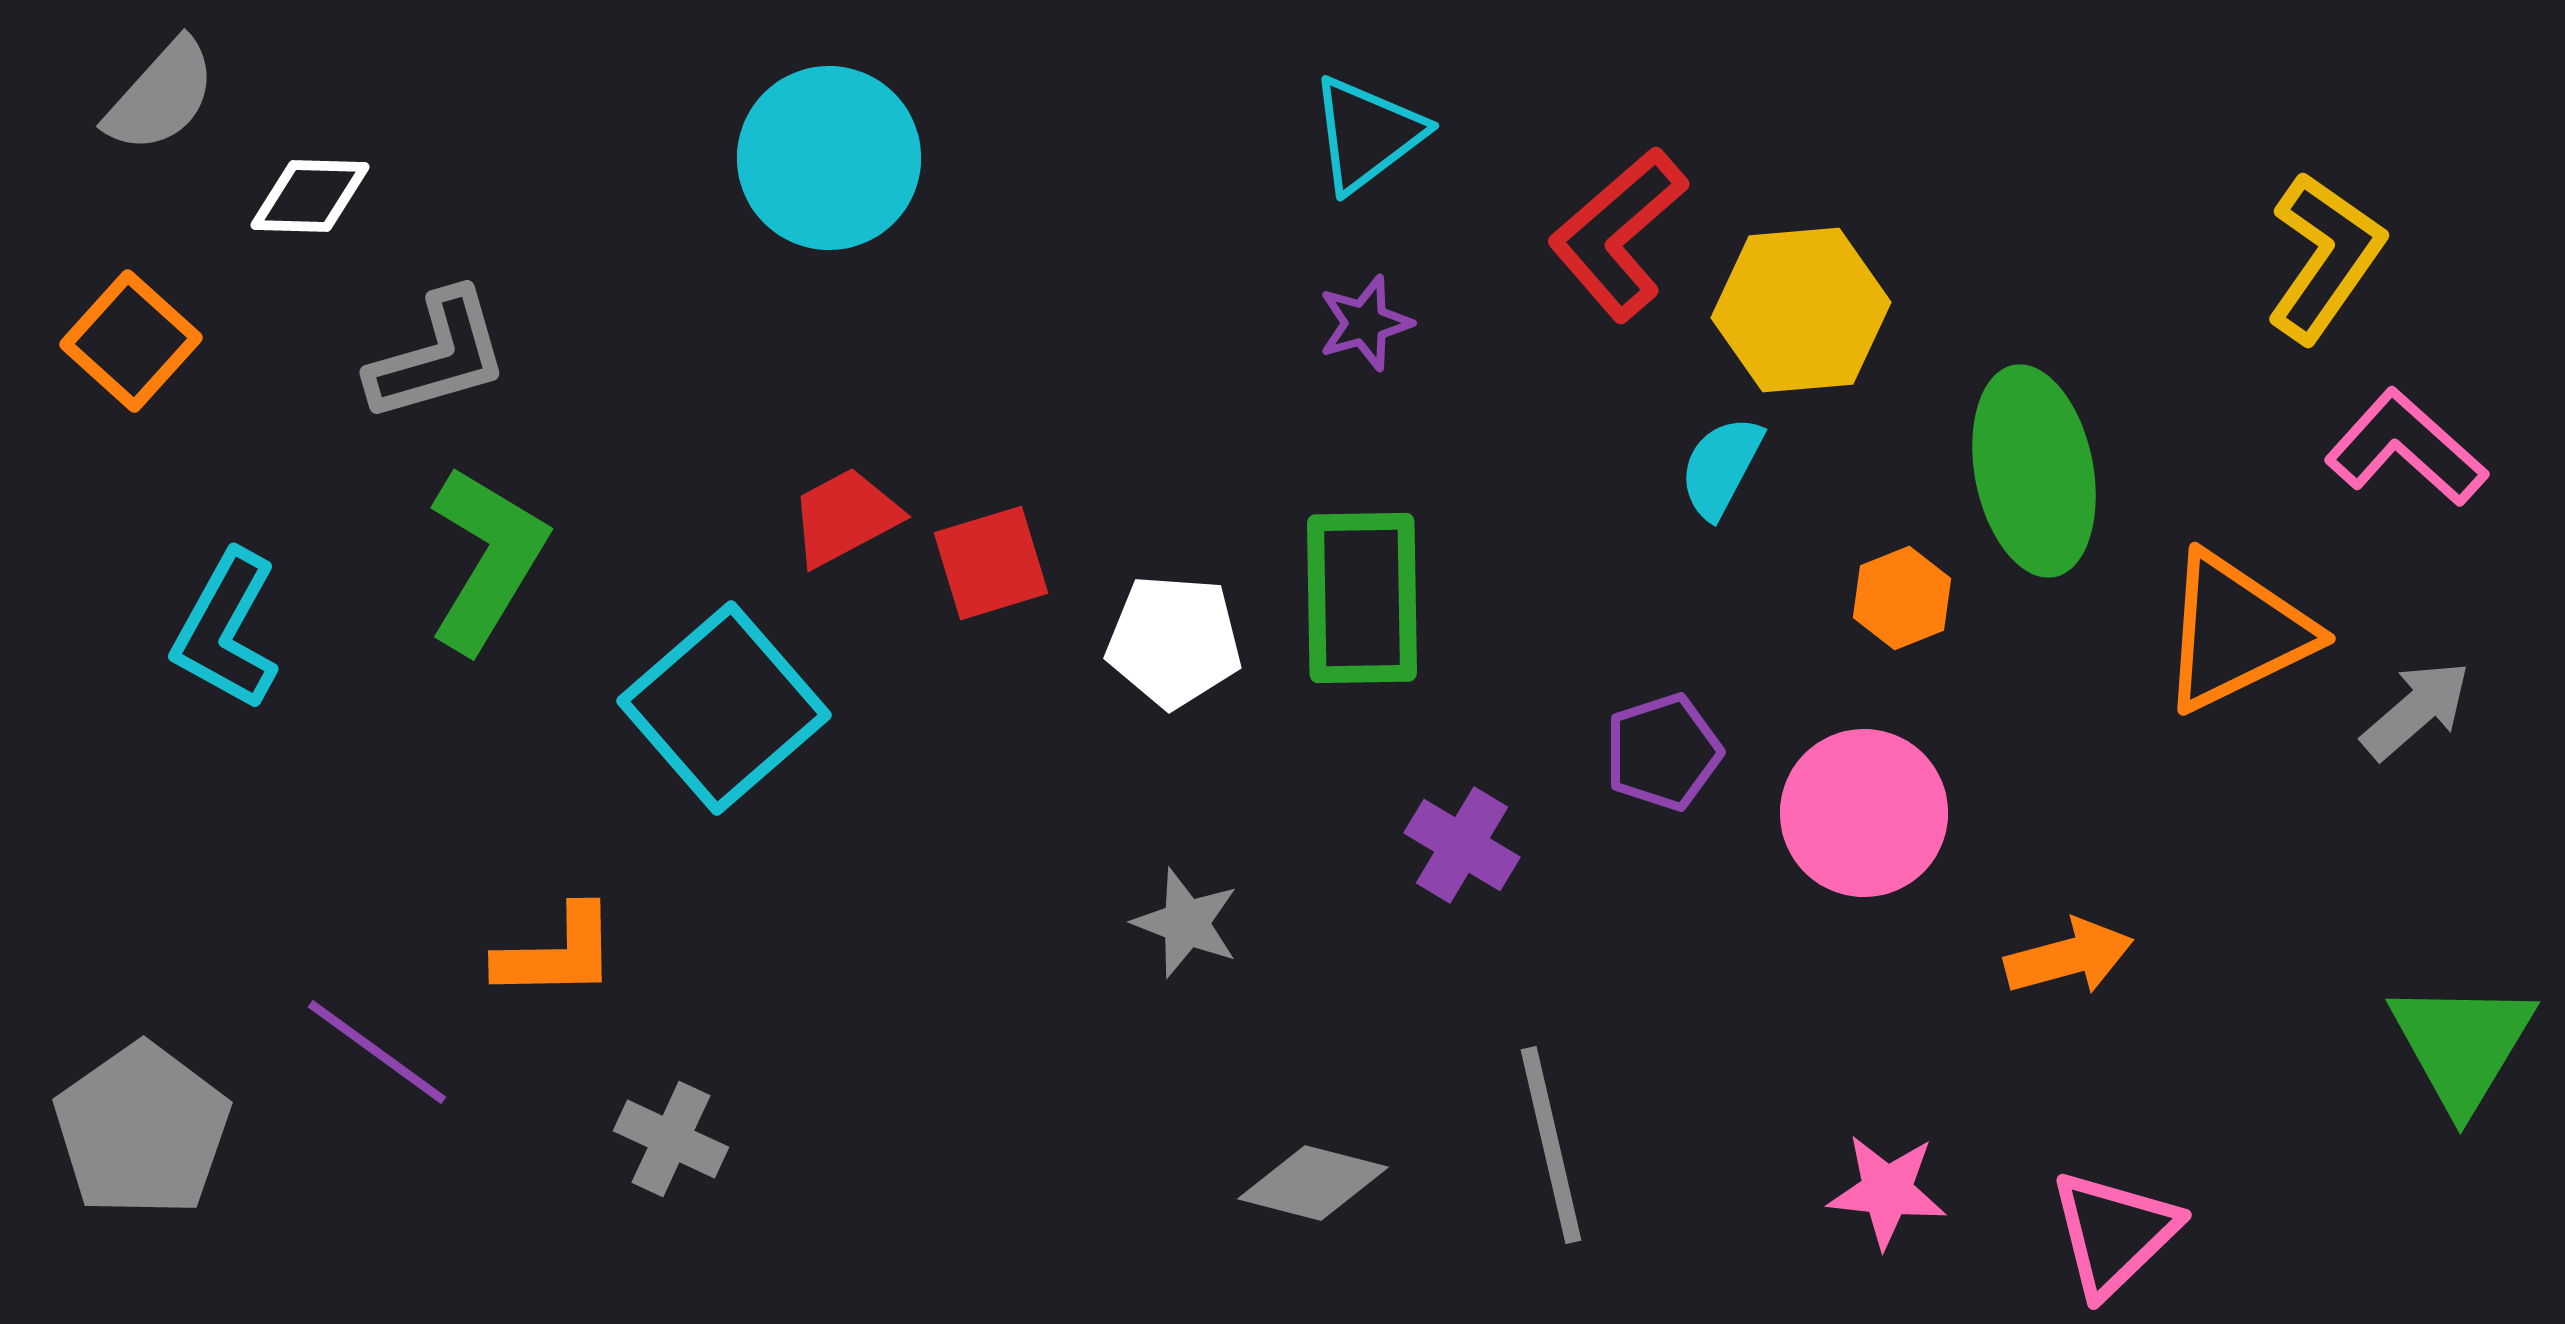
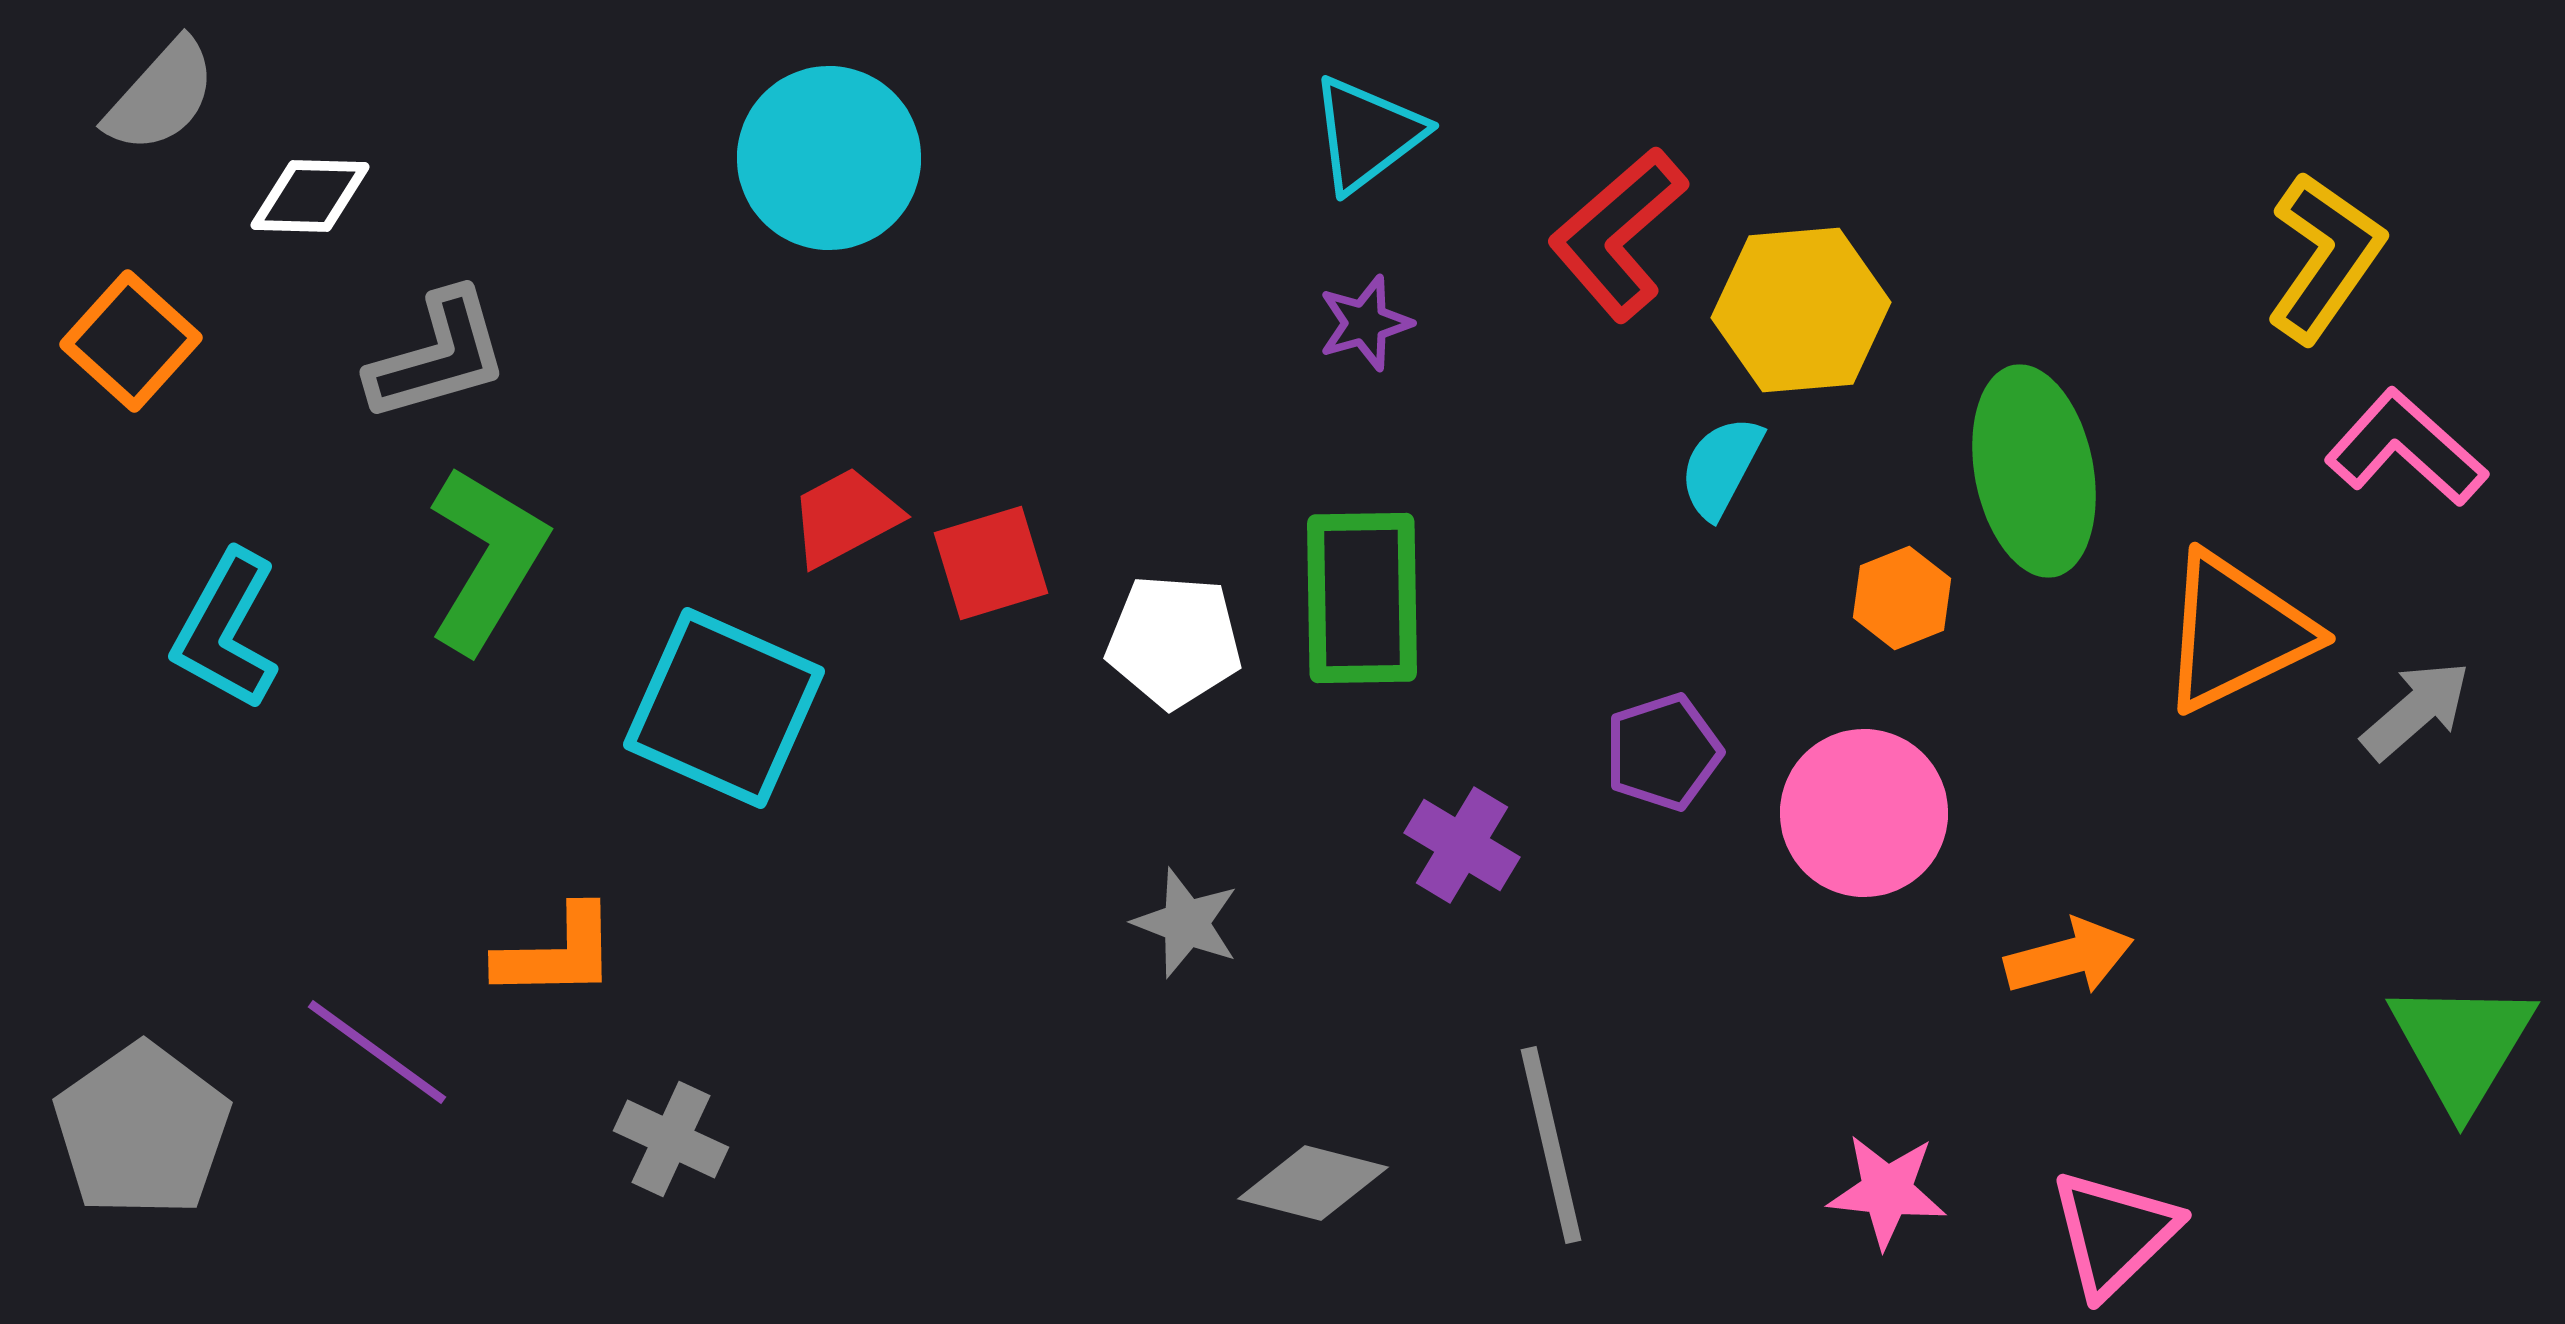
cyan square: rotated 25 degrees counterclockwise
